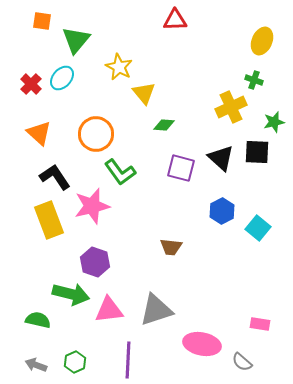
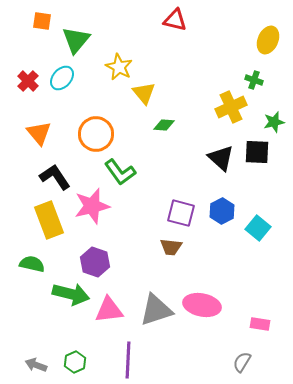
red triangle: rotated 15 degrees clockwise
yellow ellipse: moved 6 px right, 1 px up
red cross: moved 3 px left, 3 px up
orange triangle: rotated 8 degrees clockwise
purple square: moved 45 px down
green semicircle: moved 6 px left, 56 px up
pink ellipse: moved 39 px up
gray semicircle: rotated 80 degrees clockwise
